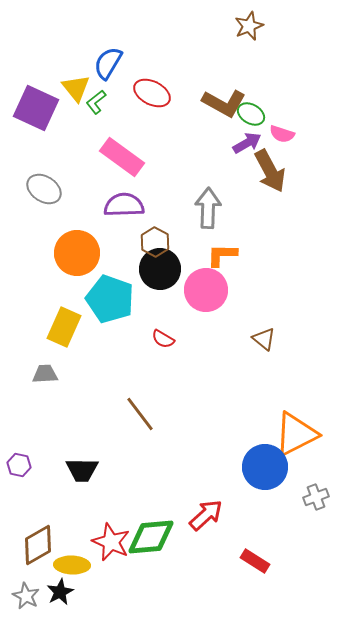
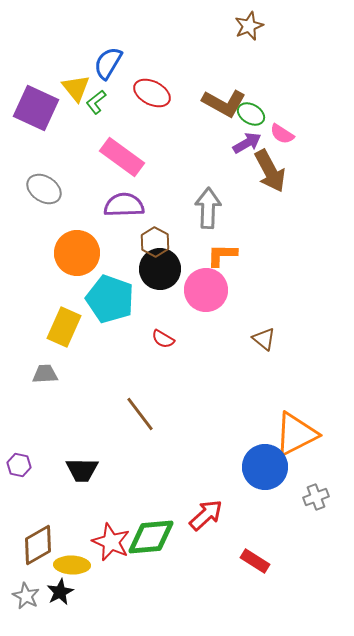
pink semicircle: rotated 15 degrees clockwise
